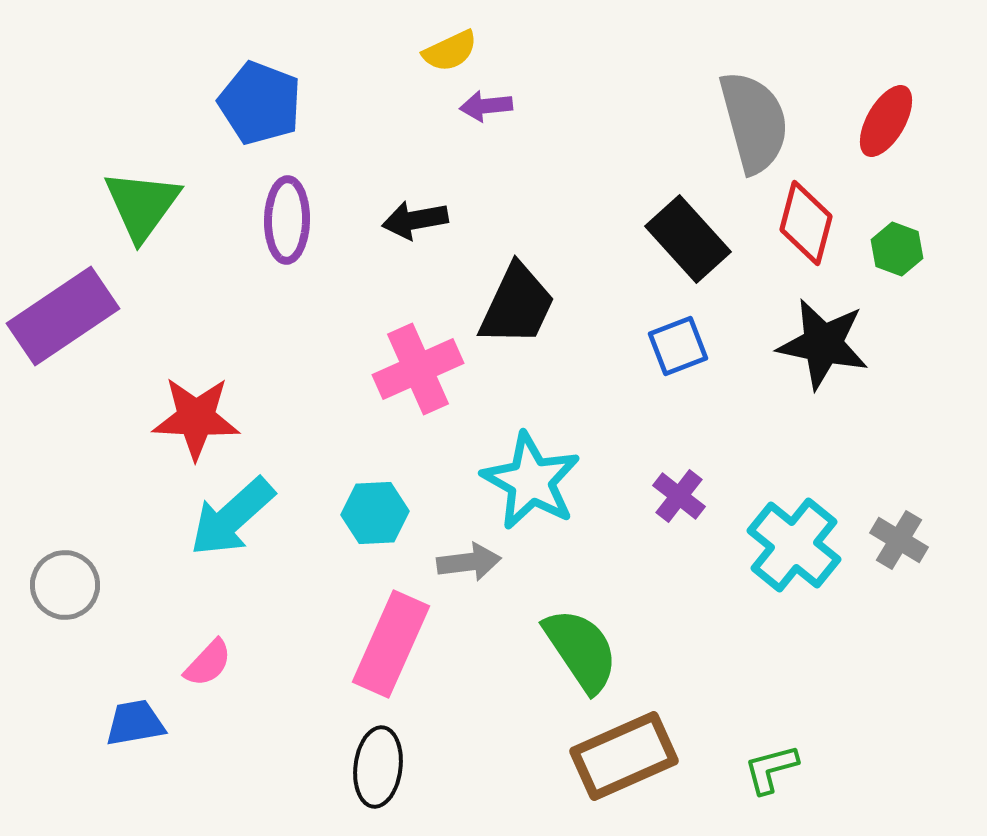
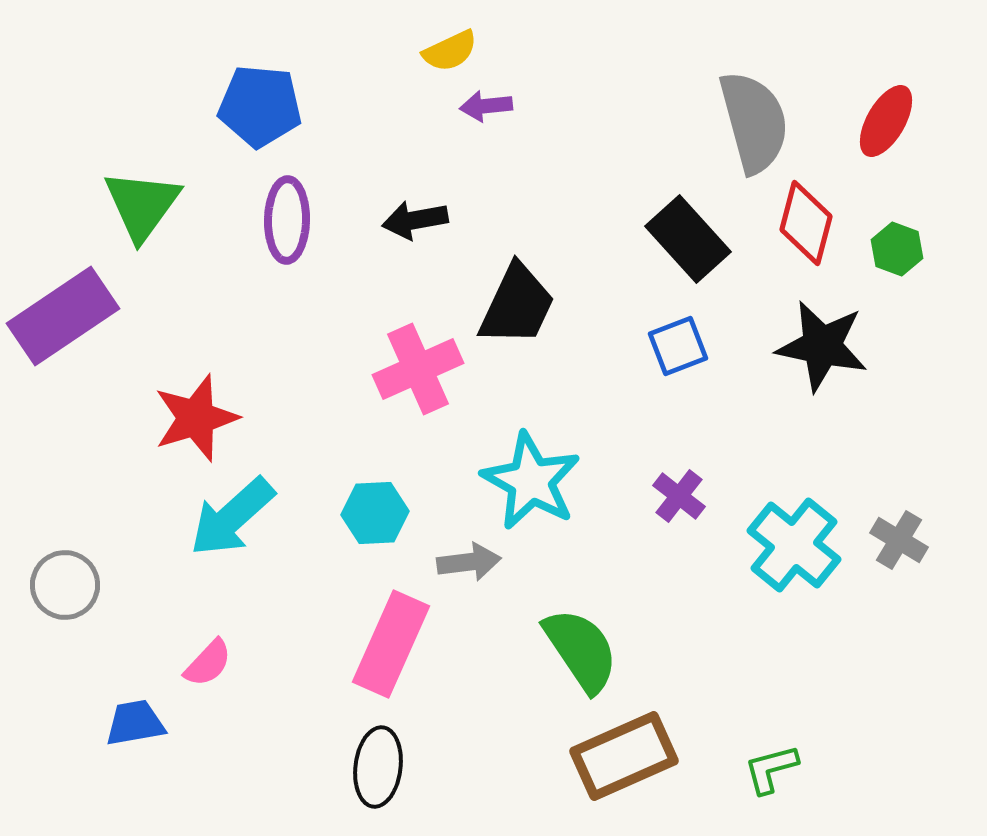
blue pentagon: moved 3 px down; rotated 16 degrees counterclockwise
black star: moved 1 px left, 2 px down
red star: rotated 20 degrees counterclockwise
